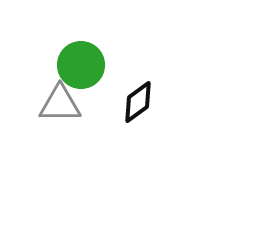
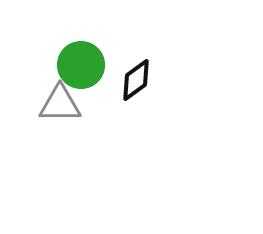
black diamond: moved 2 px left, 22 px up
